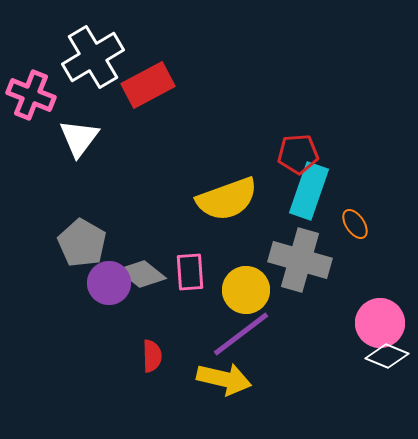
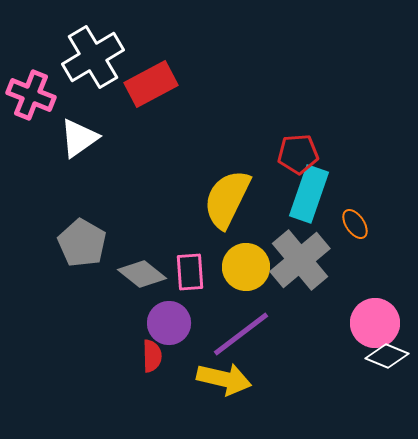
red rectangle: moved 3 px right, 1 px up
white triangle: rotated 18 degrees clockwise
cyan rectangle: moved 3 px down
yellow semicircle: rotated 136 degrees clockwise
gray cross: rotated 34 degrees clockwise
purple circle: moved 60 px right, 40 px down
yellow circle: moved 23 px up
pink circle: moved 5 px left
